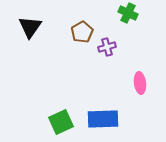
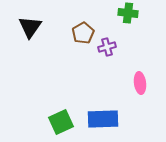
green cross: rotated 18 degrees counterclockwise
brown pentagon: moved 1 px right, 1 px down
